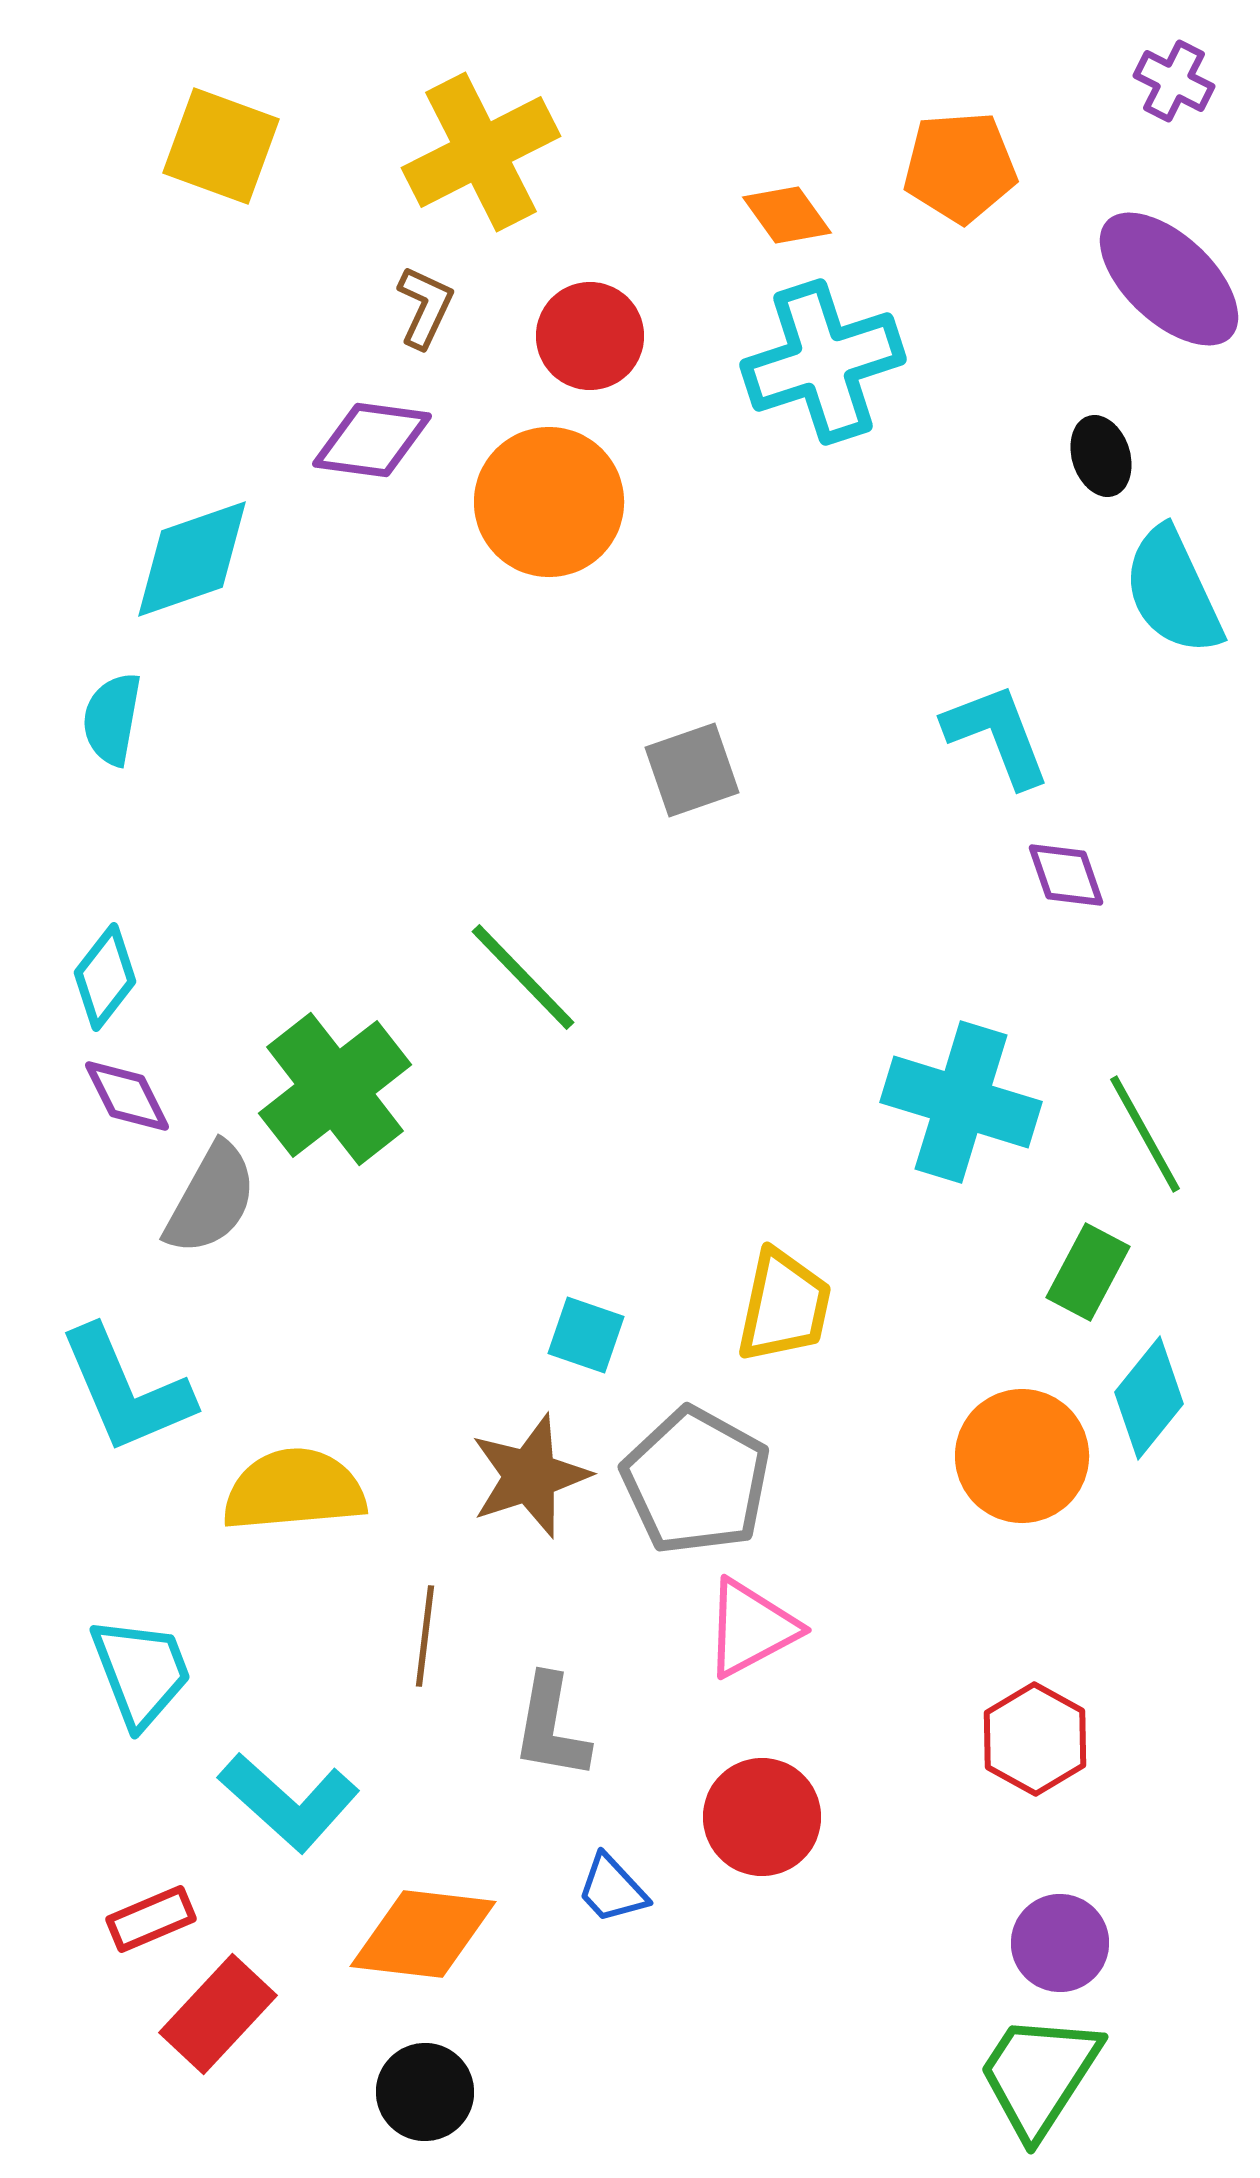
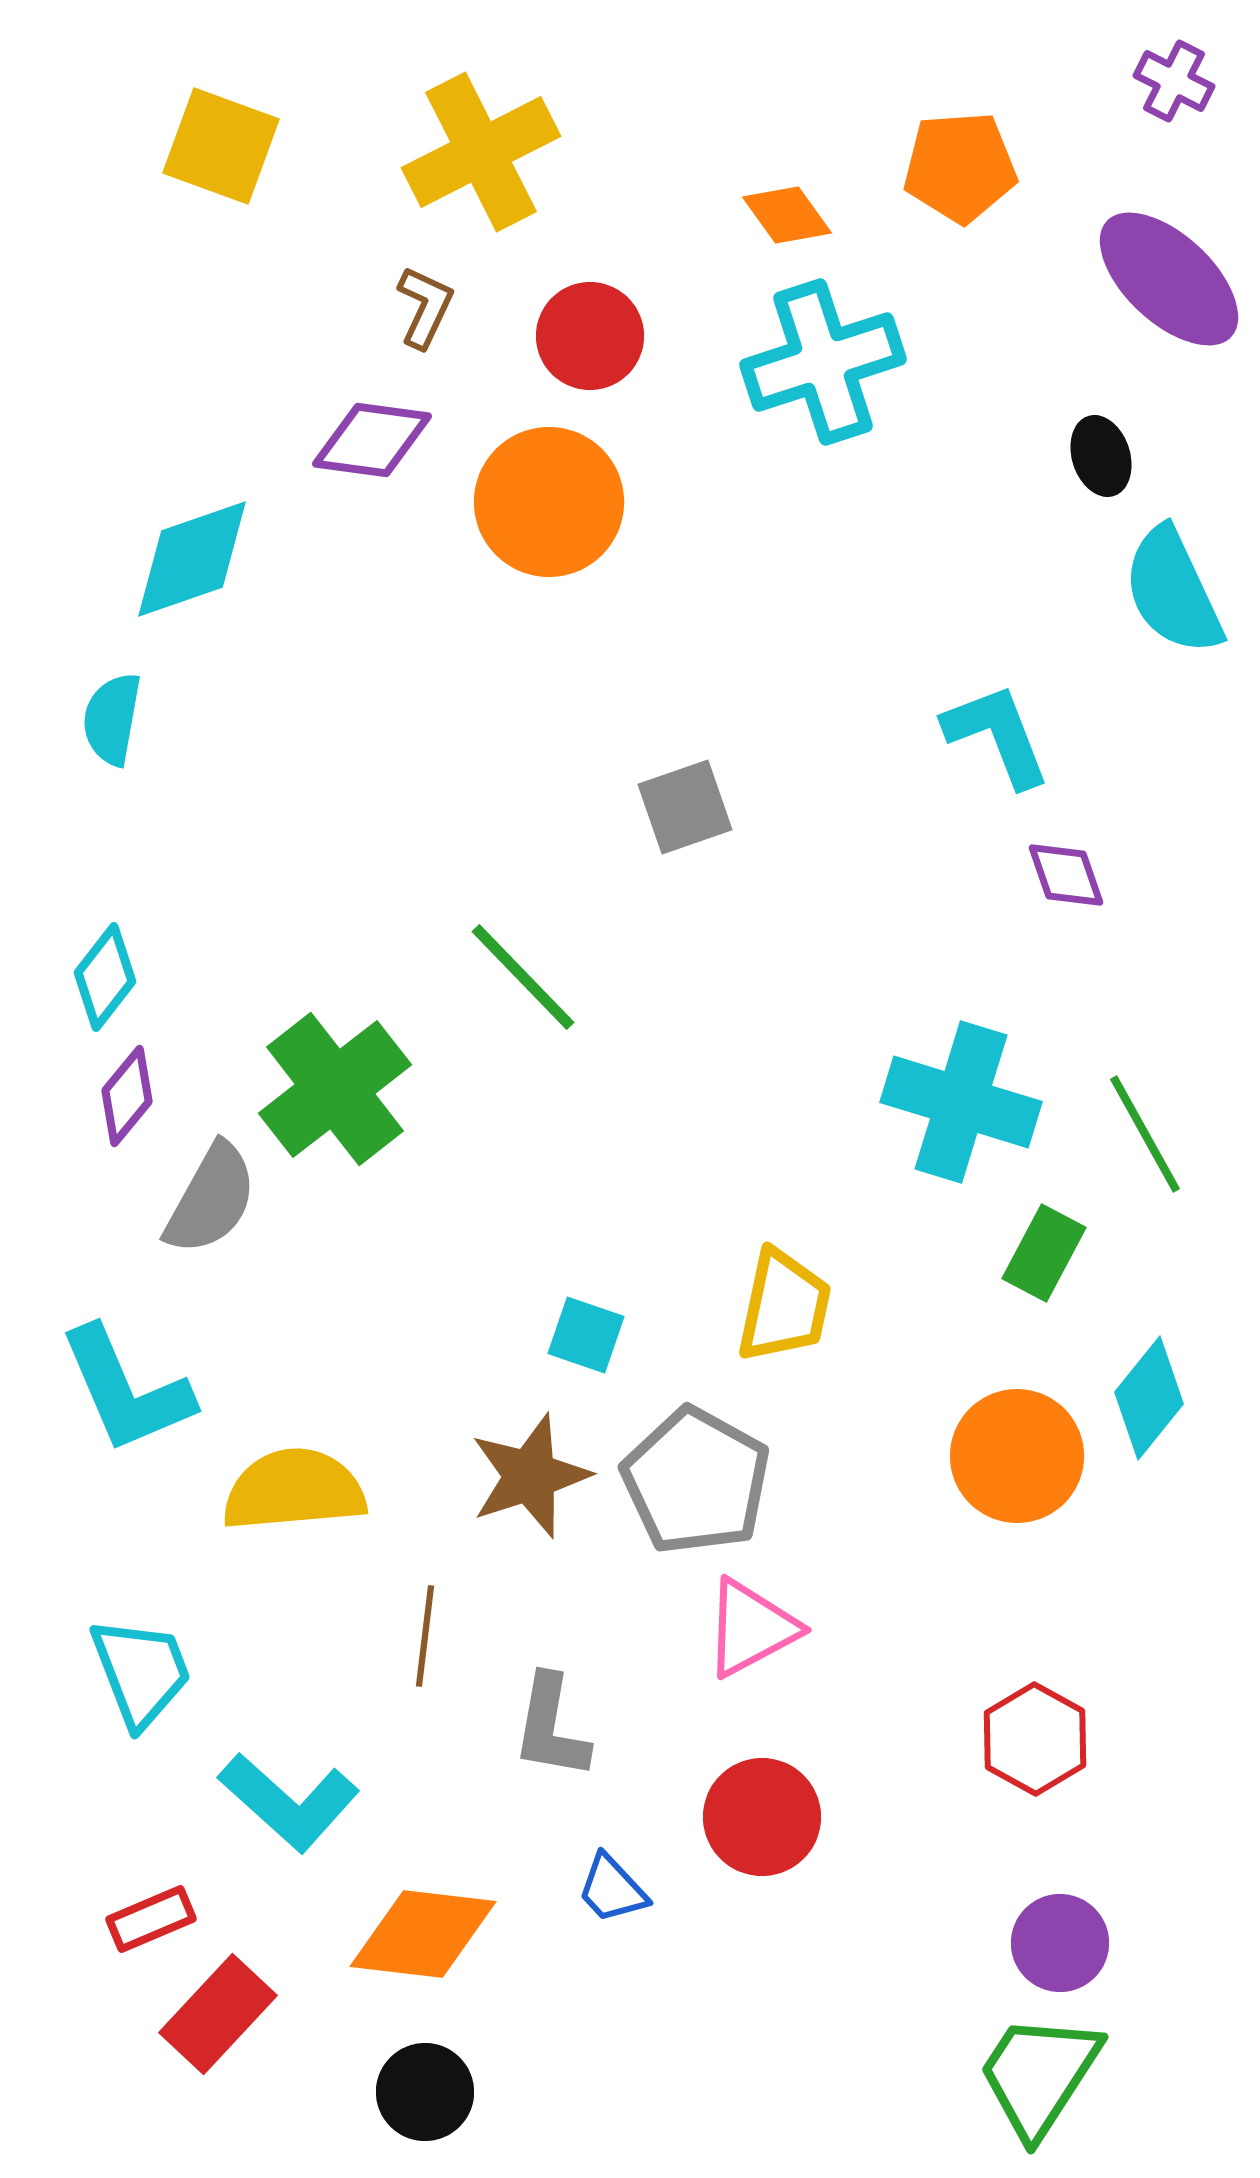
gray square at (692, 770): moved 7 px left, 37 px down
purple diamond at (127, 1096): rotated 66 degrees clockwise
green rectangle at (1088, 1272): moved 44 px left, 19 px up
orange circle at (1022, 1456): moved 5 px left
